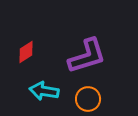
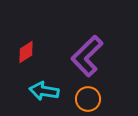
purple L-shape: rotated 153 degrees clockwise
